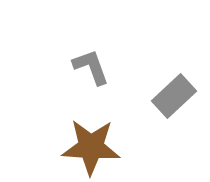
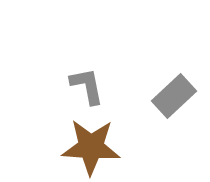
gray L-shape: moved 4 px left, 19 px down; rotated 9 degrees clockwise
